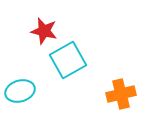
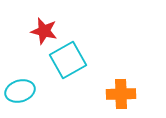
orange cross: rotated 12 degrees clockwise
